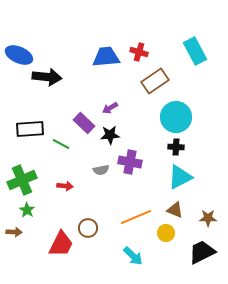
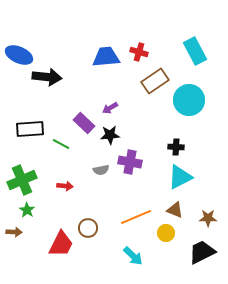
cyan circle: moved 13 px right, 17 px up
